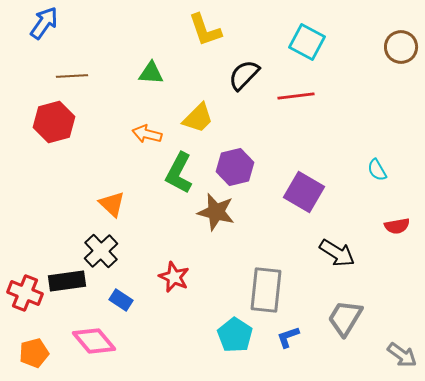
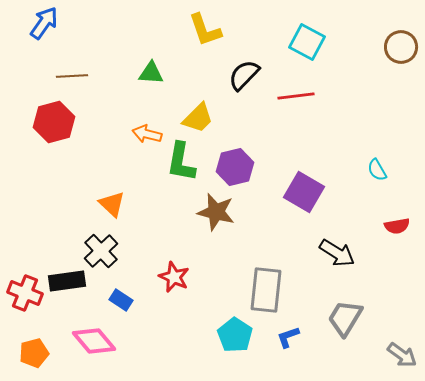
green L-shape: moved 2 px right, 11 px up; rotated 18 degrees counterclockwise
